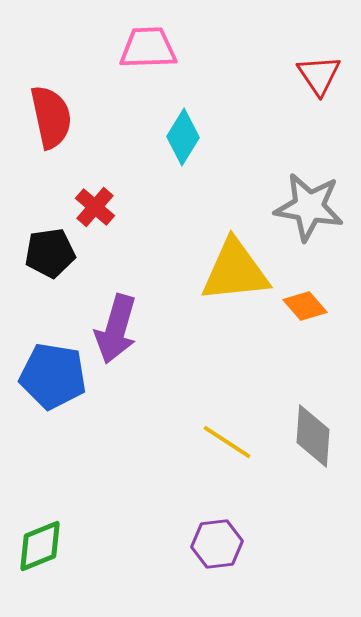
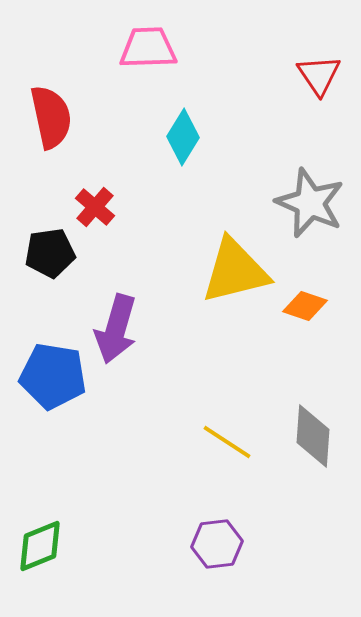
gray star: moved 1 px right, 4 px up; rotated 14 degrees clockwise
yellow triangle: rotated 8 degrees counterclockwise
orange diamond: rotated 30 degrees counterclockwise
